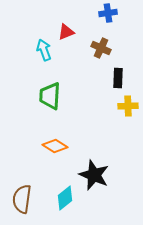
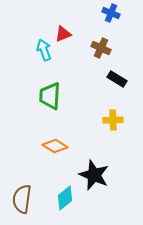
blue cross: moved 3 px right; rotated 30 degrees clockwise
red triangle: moved 3 px left, 2 px down
black rectangle: moved 1 px left, 1 px down; rotated 60 degrees counterclockwise
yellow cross: moved 15 px left, 14 px down
